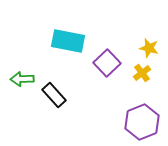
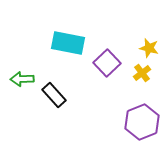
cyan rectangle: moved 2 px down
